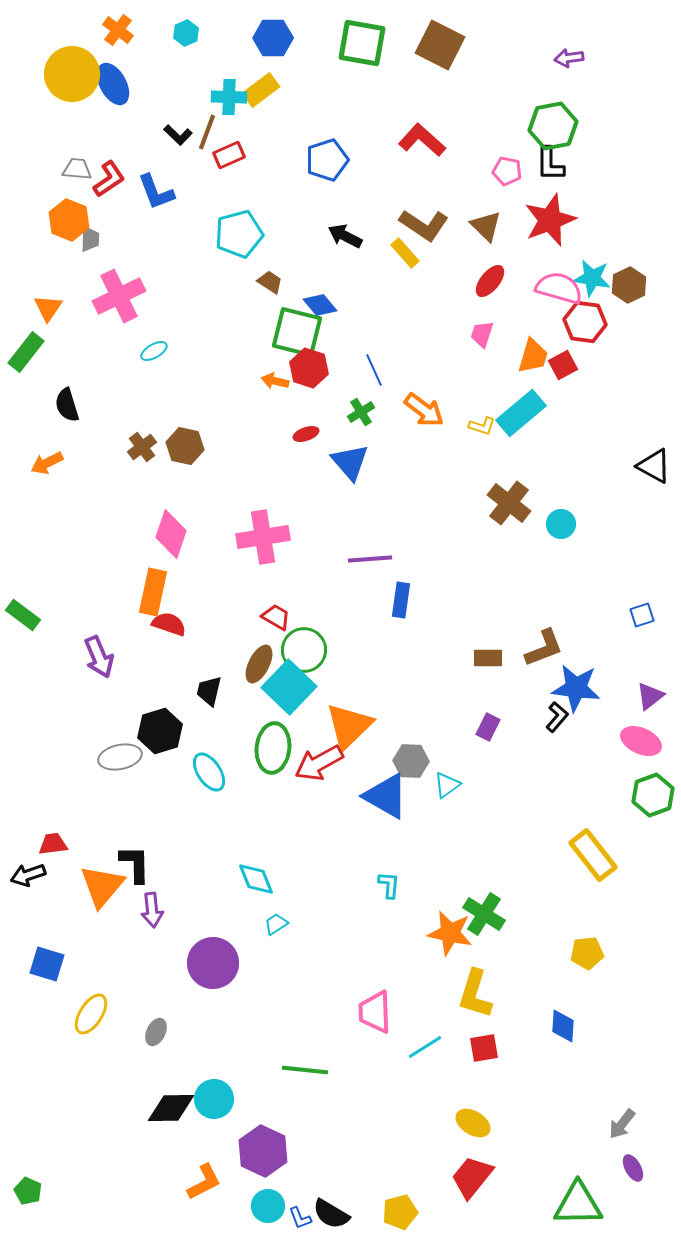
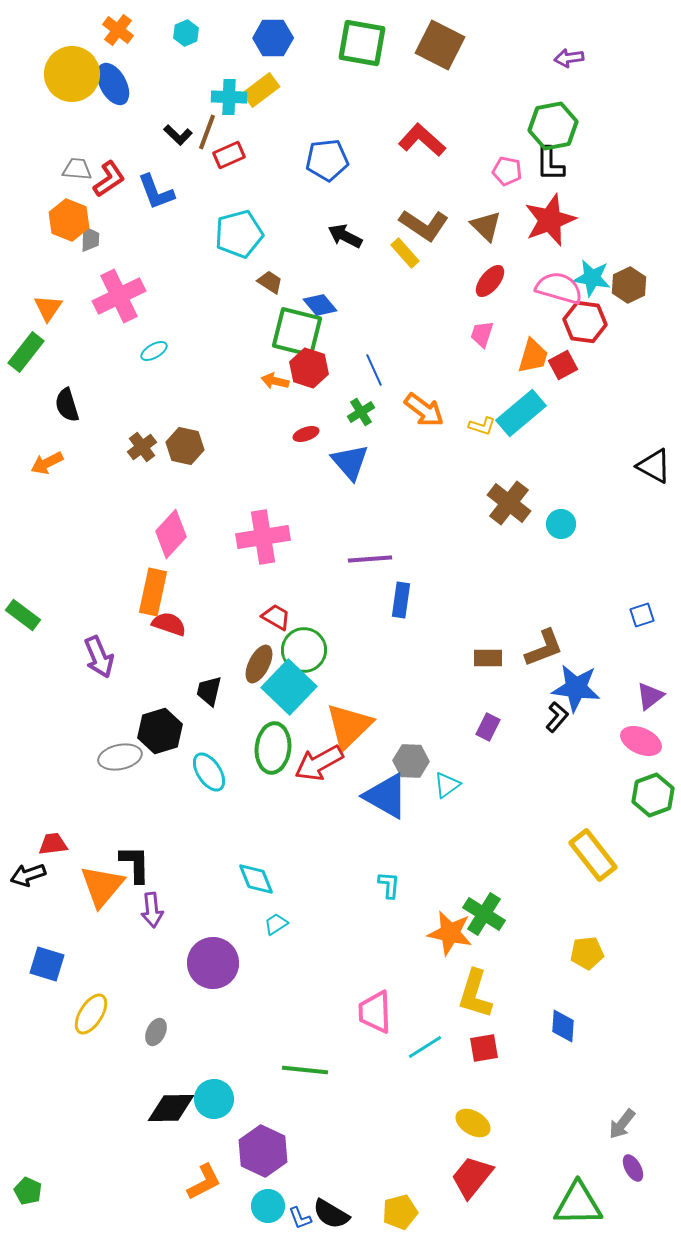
blue pentagon at (327, 160): rotated 12 degrees clockwise
pink diamond at (171, 534): rotated 24 degrees clockwise
